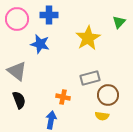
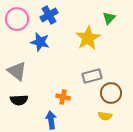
blue cross: rotated 30 degrees counterclockwise
green triangle: moved 10 px left, 4 px up
blue star: moved 2 px up
gray rectangle: moved 2 px right, 2 px up
brown circle: moved 3 px right, 2 px up
black semicircle: rotated 108 degrees clockwise
yellow semicircle: moved 3 px right
blue arrow: rotated 18 degrees counterclockwise
